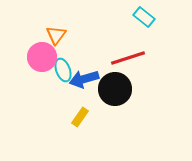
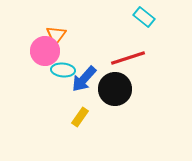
pink circle: moved 3 px right, 6 px up
cyan ellipse: rotated 65 degrees counterclockwise
blue arrow: rotated 32 degrees counterclockwise
